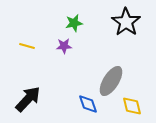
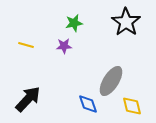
yellow line: moved 1 px left, 1 px up
